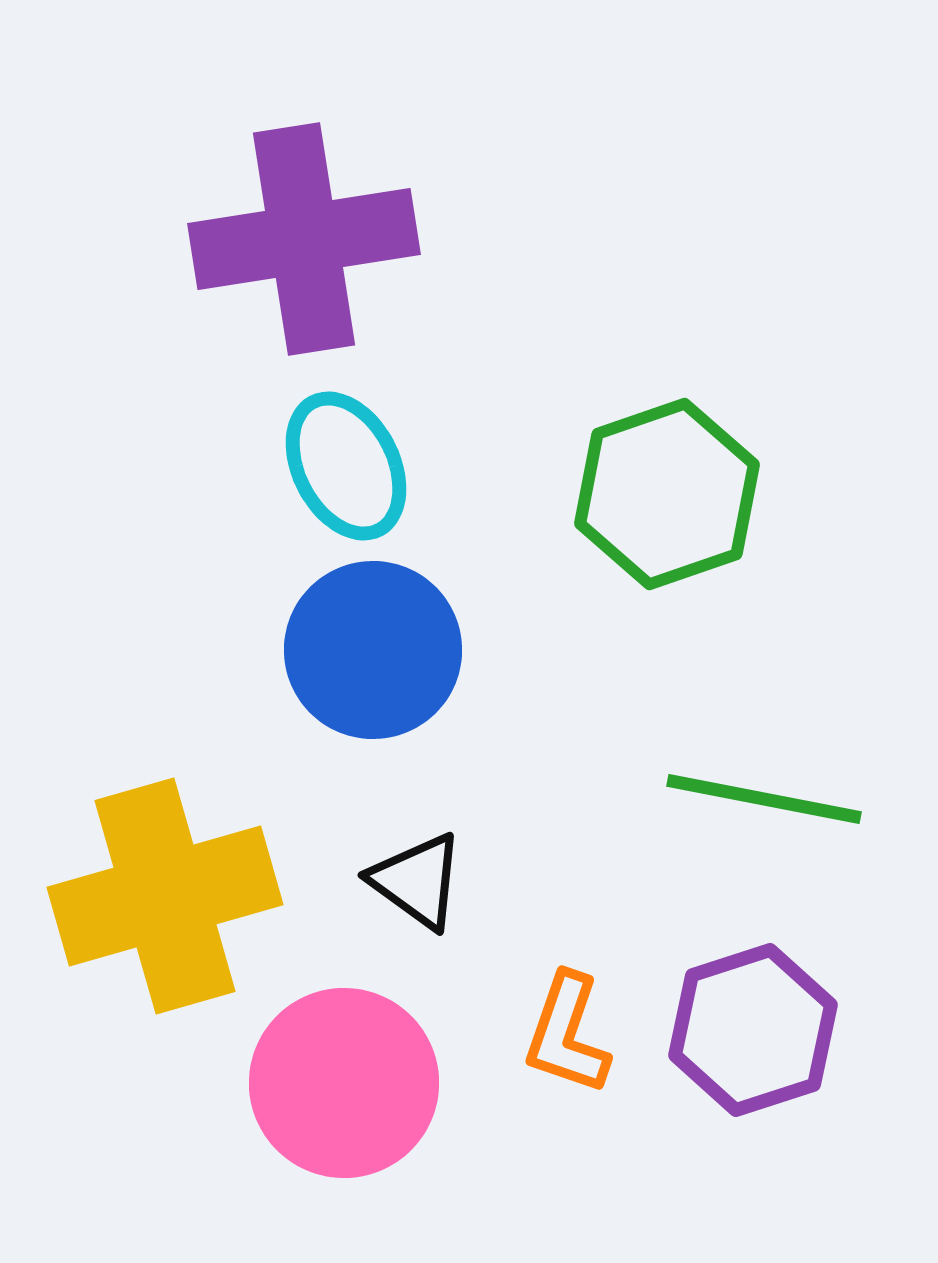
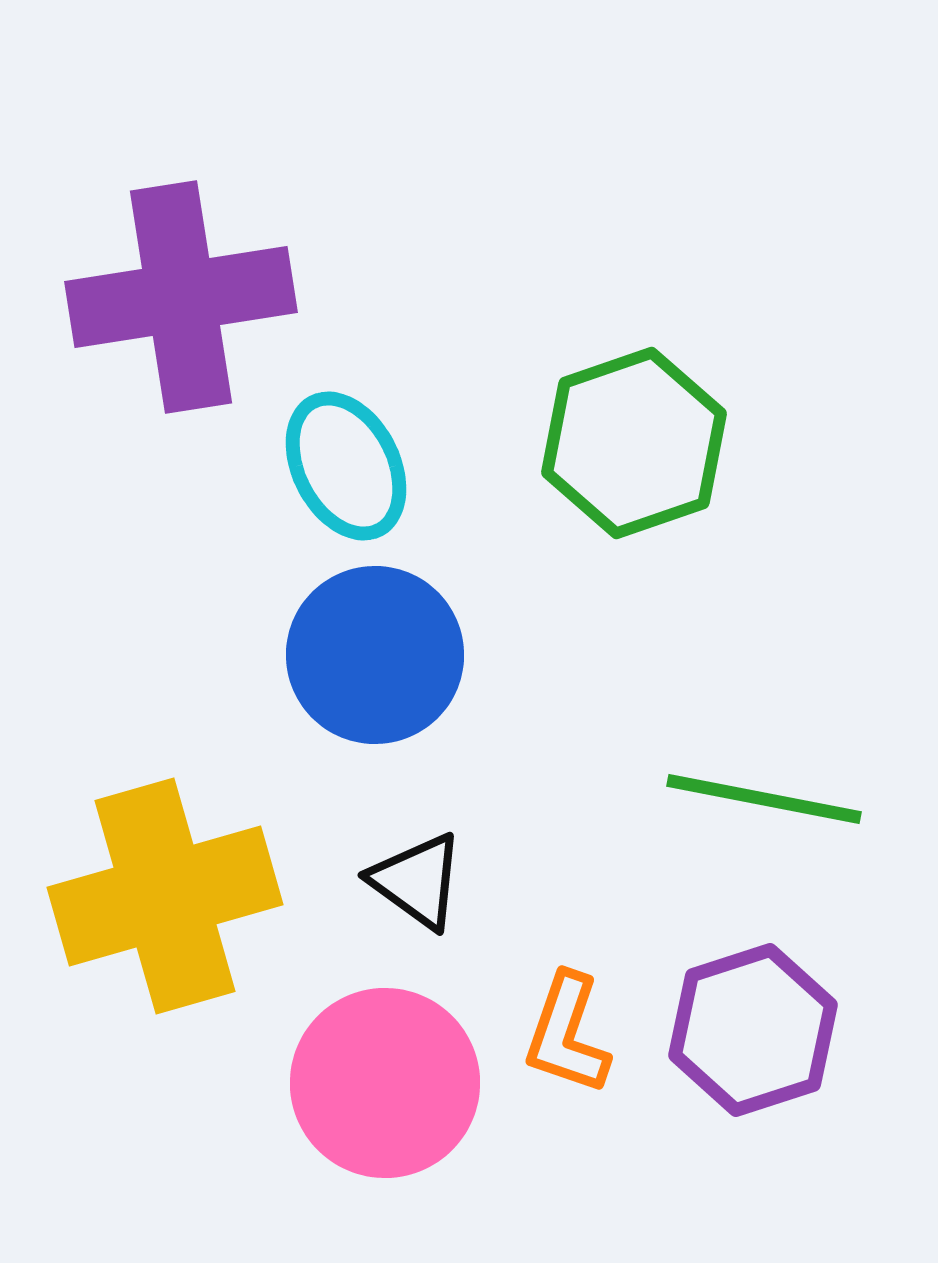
purple cross: moved 123 px left, 58 px down
green hexagon: moved 33 px left, 51 px up
blue circle: moved 2 px right, 5 px down
pink circle: moved 41 px right
